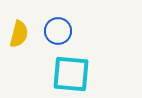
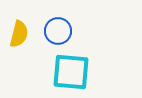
cyan square: moved 2 px up
